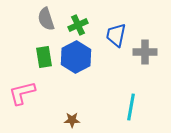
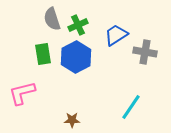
gray semicircle: moved 6 px right
blue trapezoid: rotated 45 degrees clockwise
gray cross: rotated 10 degrees clockwise
green rectangle: moved 1 px left, 3 px up
cyan line: rotated 24 degrees clockwise
